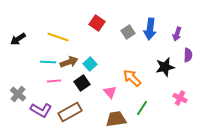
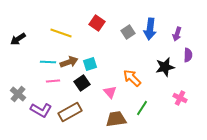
yellow line: moved 3 px right, 4 px up
cyan square: rotated 24 degrees clockwise
pink line: moved 1 px left
